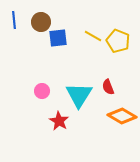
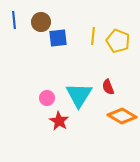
yellow line: rotated 66 degrees clockwise
pink circle: moved 5 px right, 7 px down
